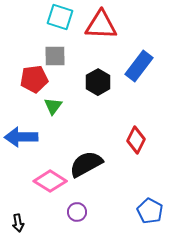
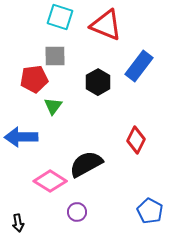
red triangle: moved 5 px right; rotated 20 degrees clockwise
